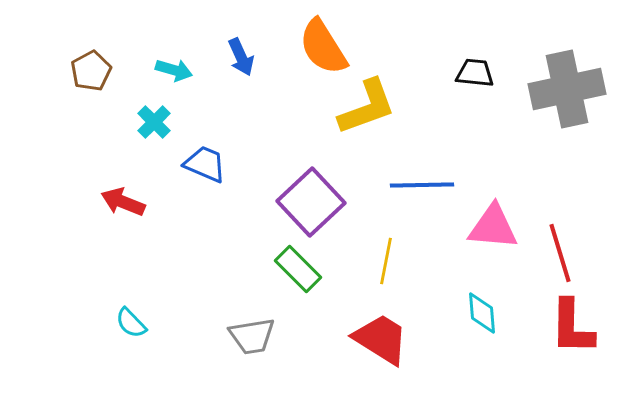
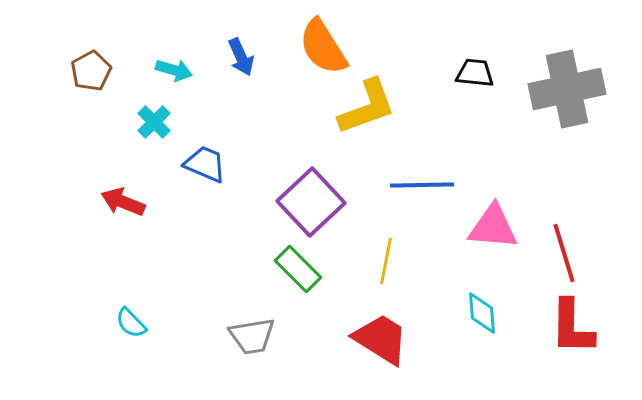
red line: moved 4 px right
